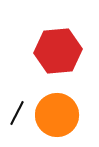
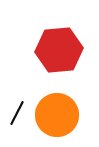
red hexagon: moved 1 px right, 1 px up
